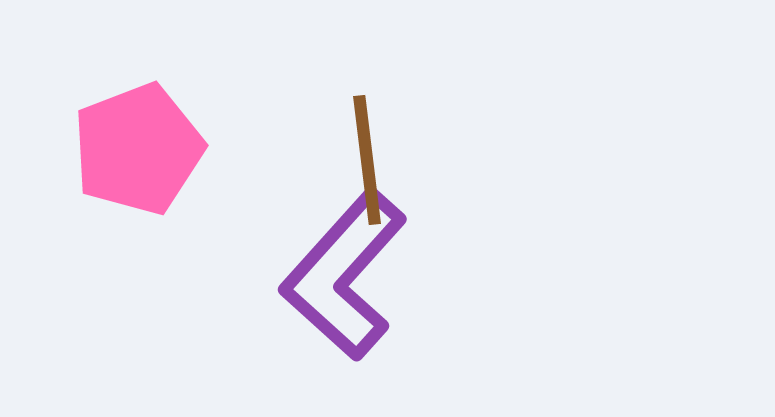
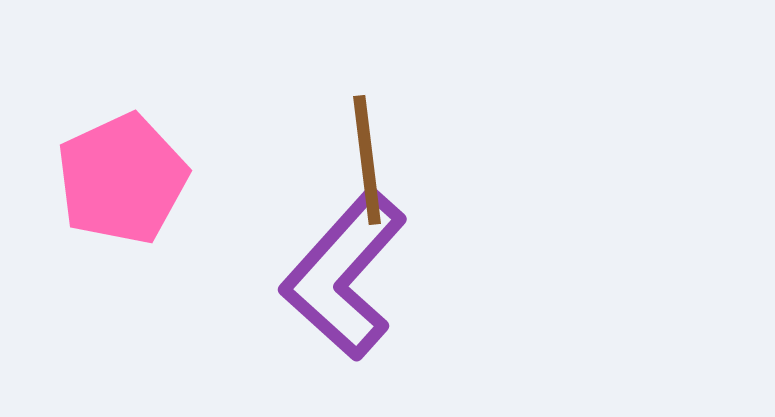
pink pentagon: moved 16 px left, 30 px down; rotated 4 degrees counterclockwise
